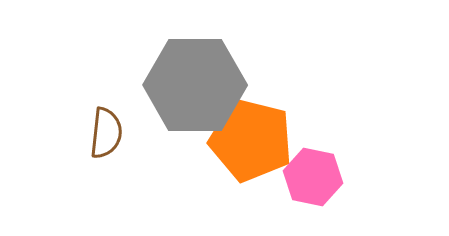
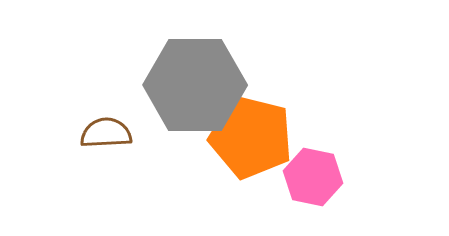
brown semicircle: rotated 99 degrees counterclockwise
orange pentagon: moved 3 px up
